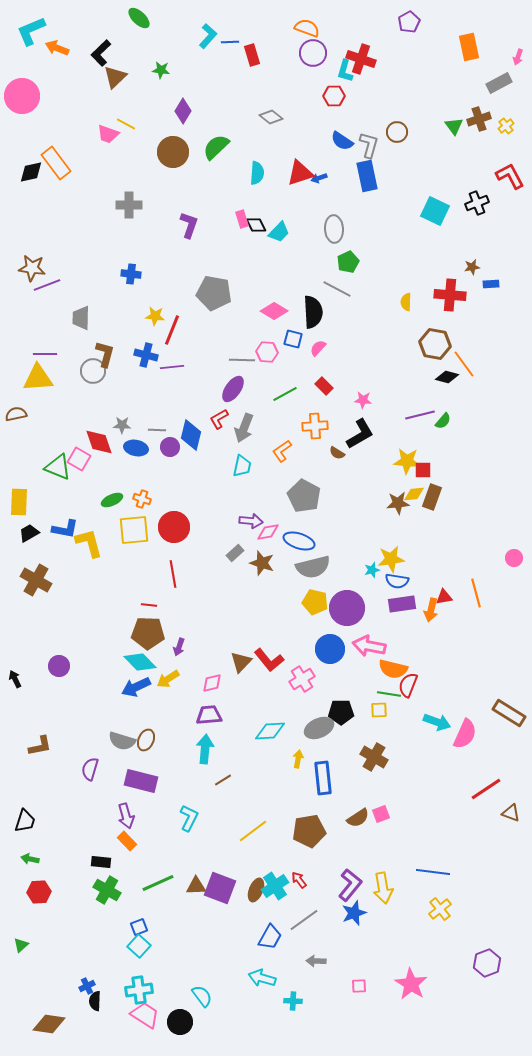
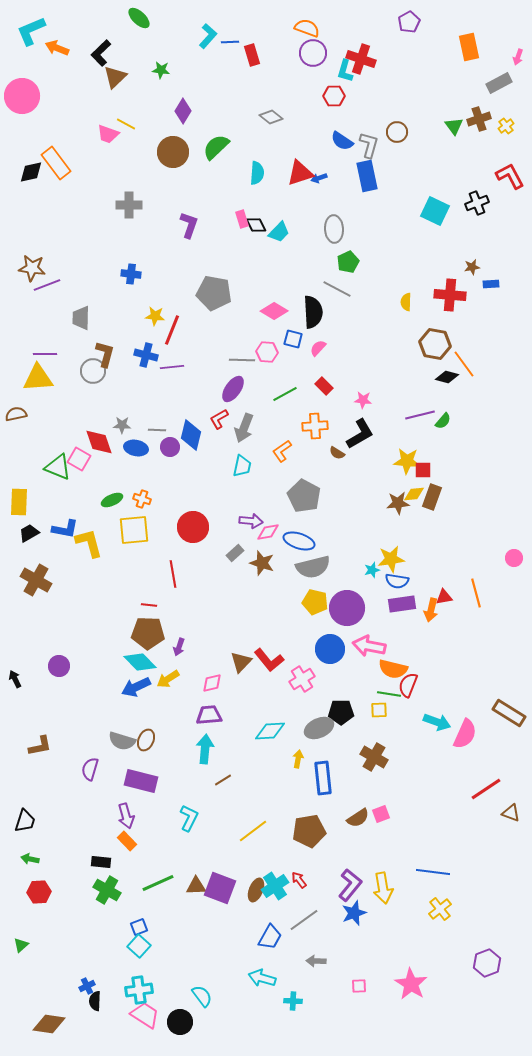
red circle at (174, 527): moved 19 px right
